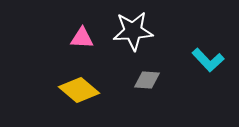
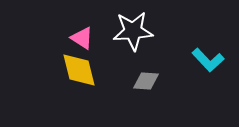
pink triangle: rotated 30 degrees clockwise
gray diamond: moved 1 px left, 1 px down
yellow diamond: moved 20 px up; rotated 36 degrees clockwise
